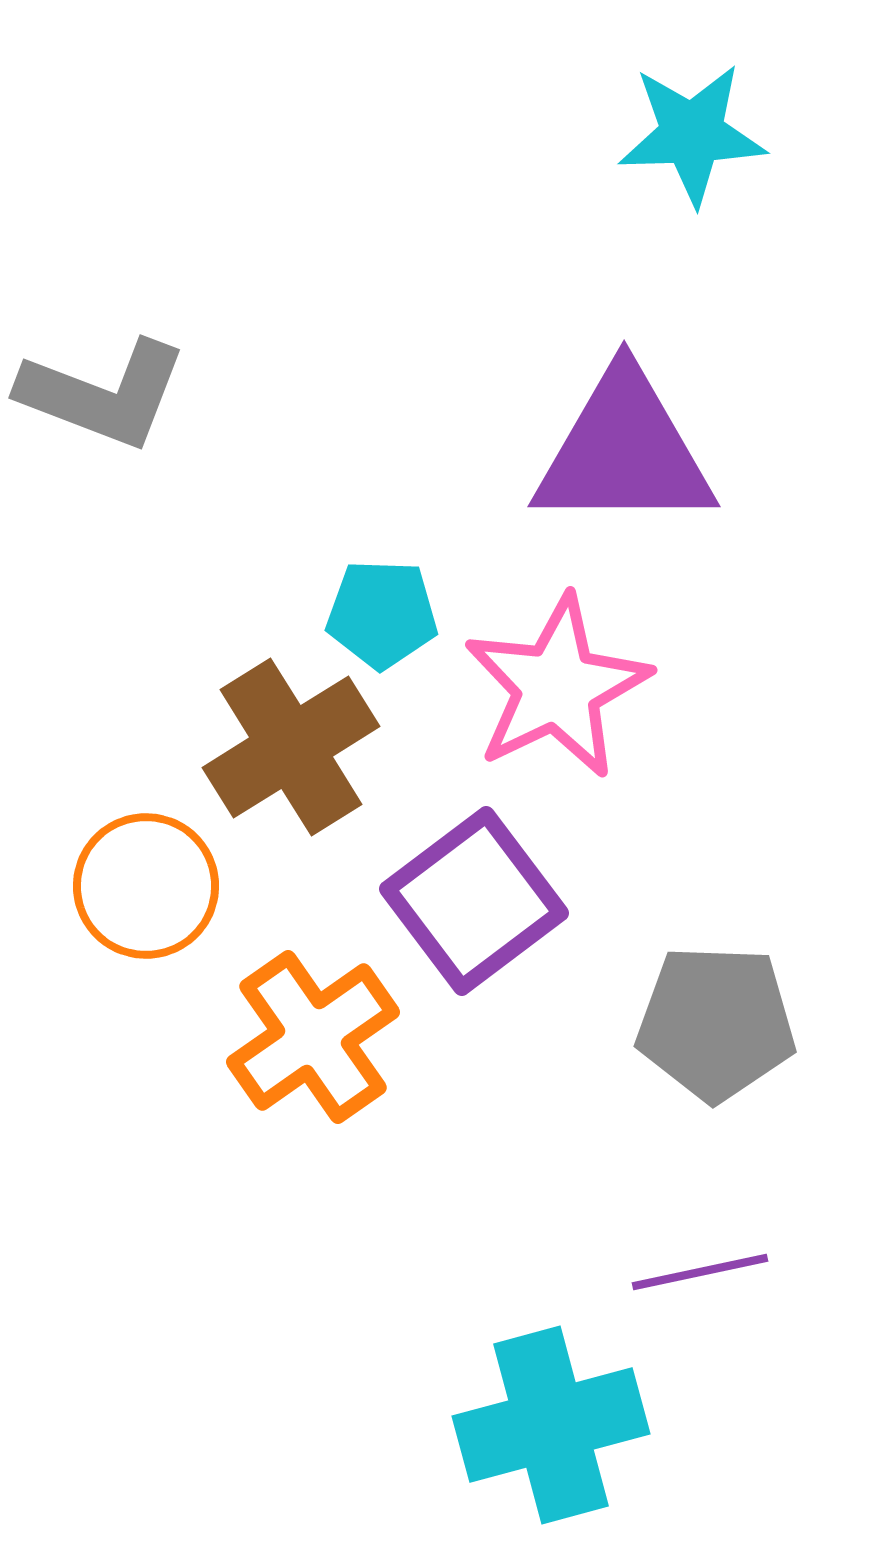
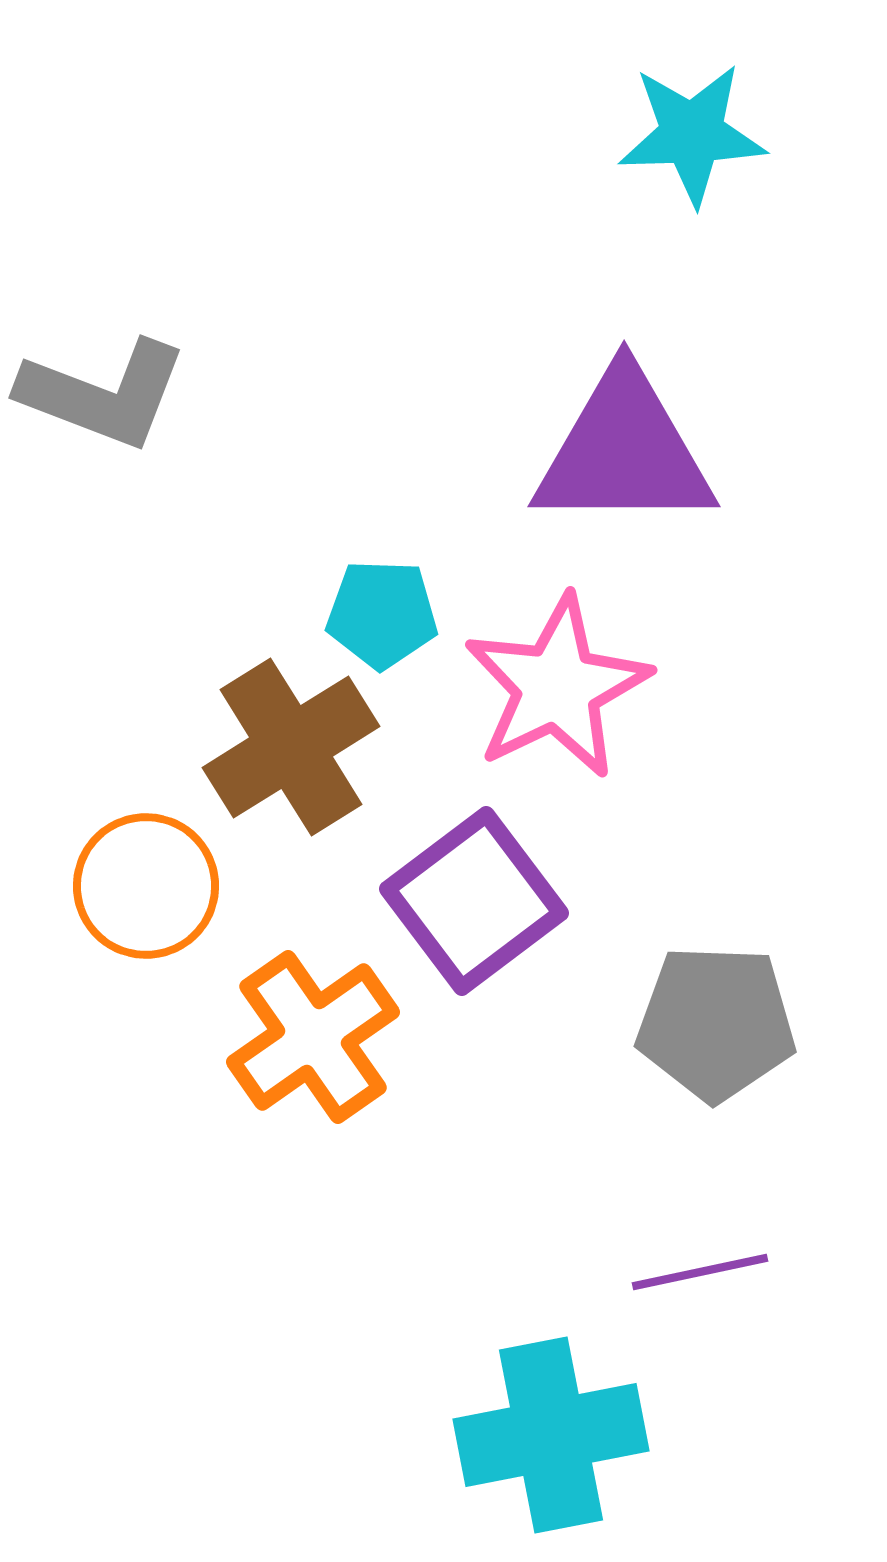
cyan cross: moved 10 px down; rotated 4 degrees clockwise
